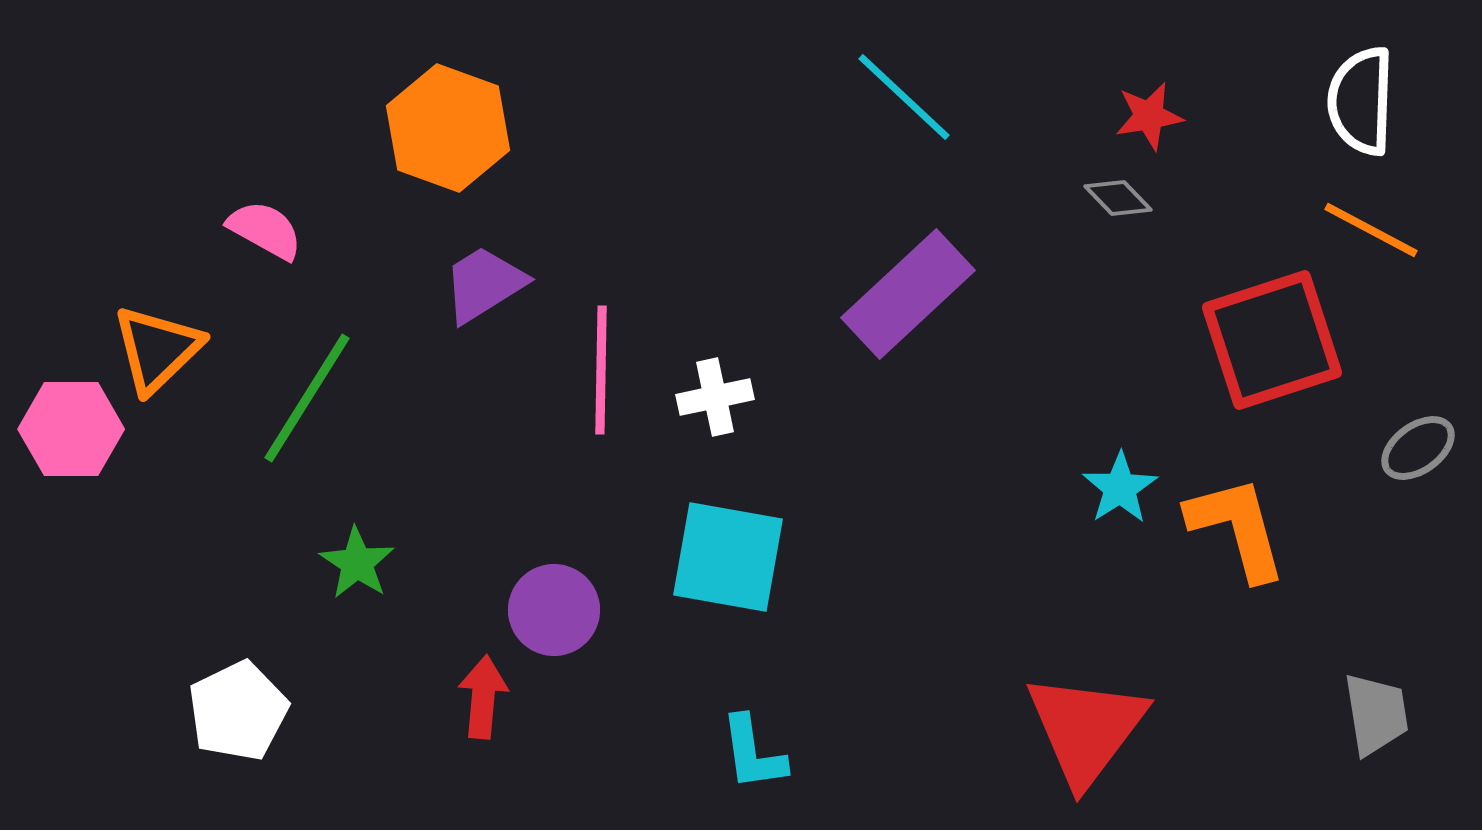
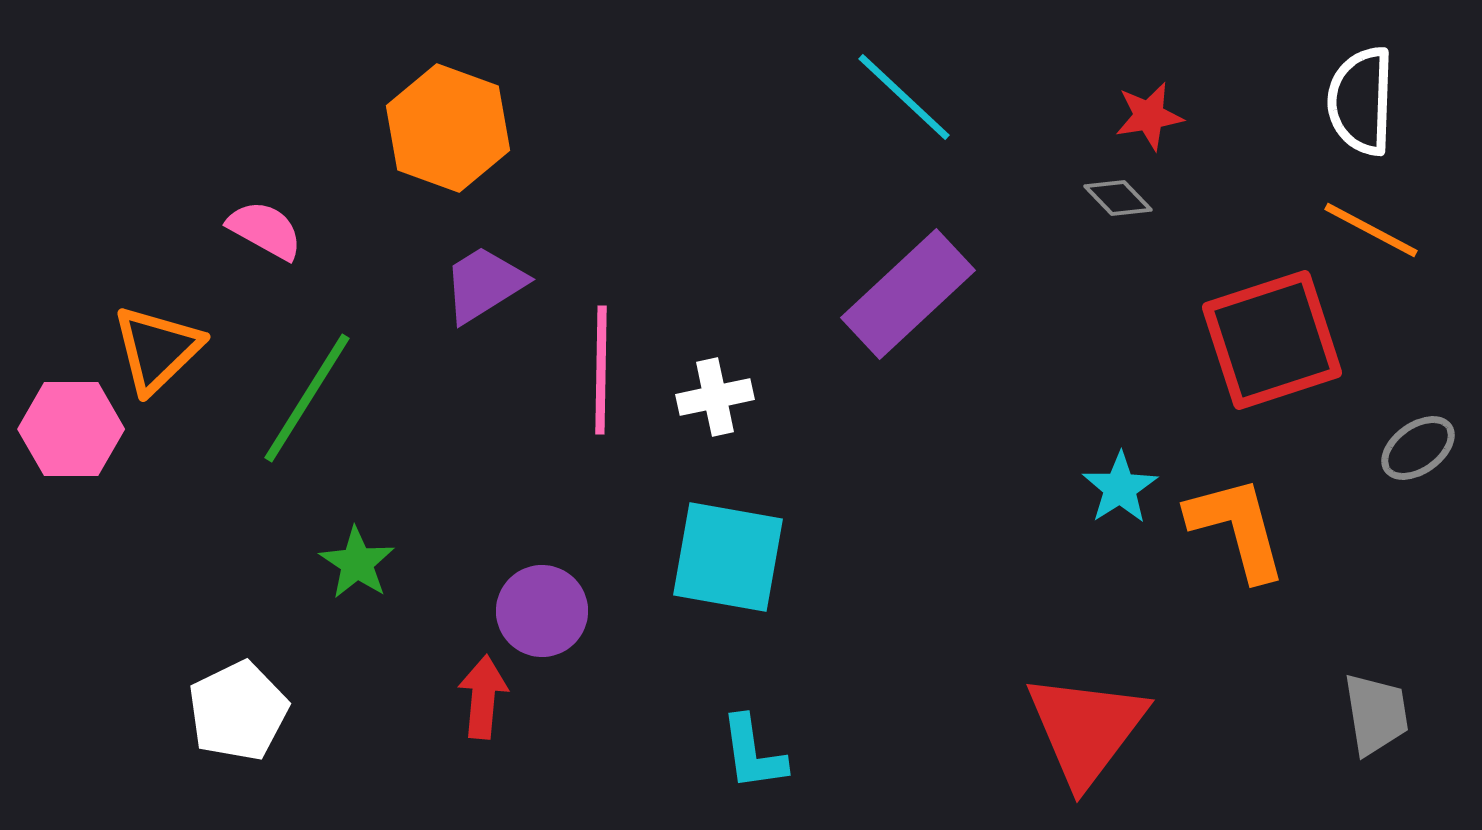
purple circle: moved 12 px left, 1 px down
